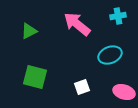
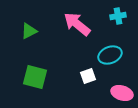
white square: moved 6 px right, 11 px up
pink ellipse: moved 2 px left, 1 px down
